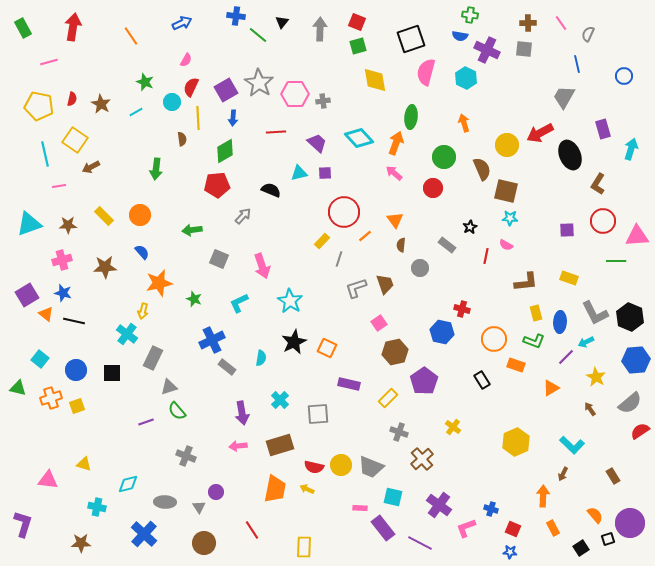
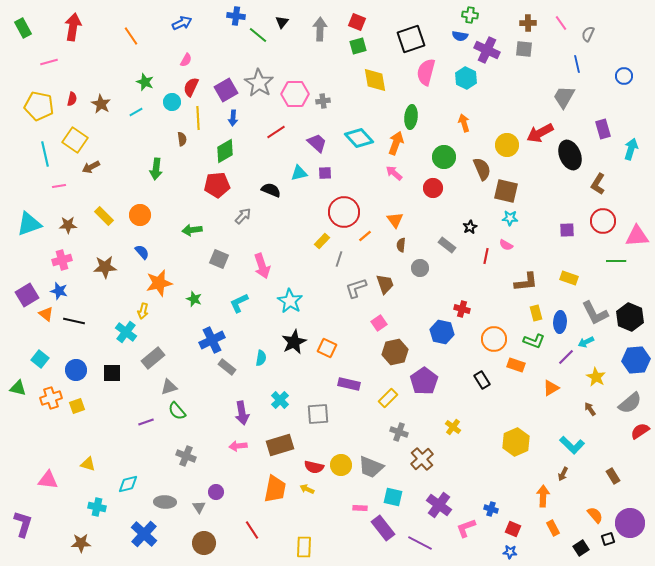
red line at (276, 132): rotated 30 degrees counterclockwise
blue star at (63, 293): moved 4 px left, 2 px up
cyan cross at (127, 334): moved 1 px left, 2 px up
gray rectangle at (153, 358): rotated 25 degrees clockwise
yellow triangle at (84, 464): moved 4 px right
